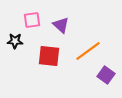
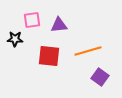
purple triangle: moved 2 px left; rotated 48 degrees counterclockwise
black star: moved 2 px up
orange line: rotated 20 degrees clockwise
purple square: moved 6 px left, 2 px down
